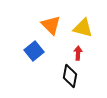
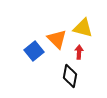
orange triangle: moved 6 px right, 14 px down
red arrow: moved 1 px right, 1 px up
